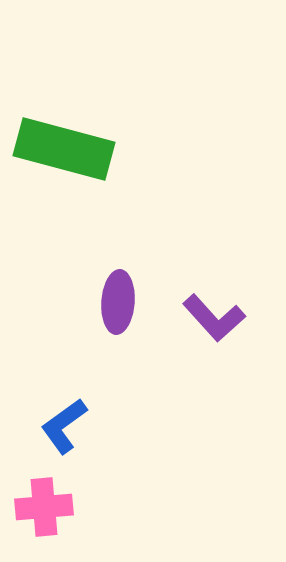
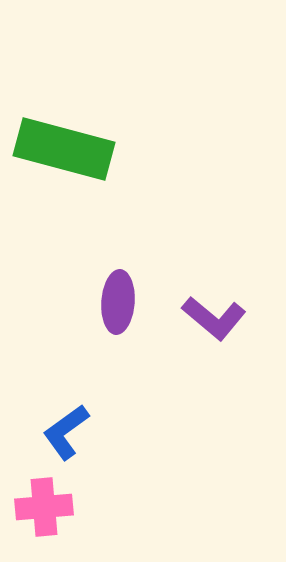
purple L-shape: rotated 8 degrees counterclockwise
blue L-shape: moved 2 px right, 6 px down
